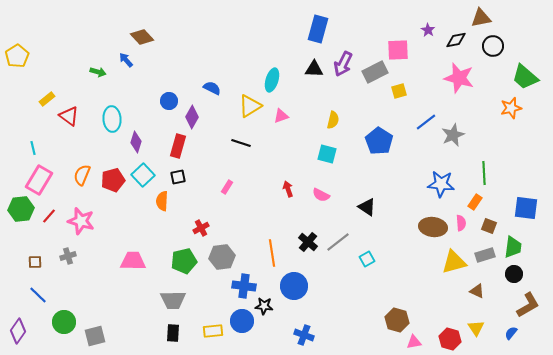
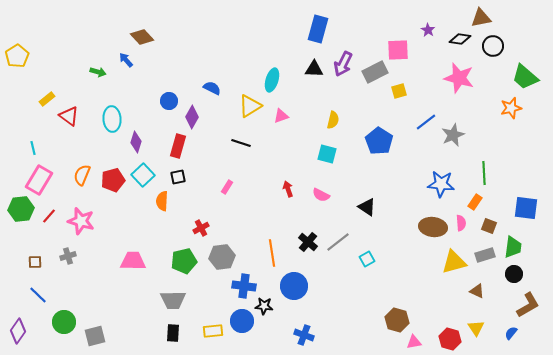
black diamond at (456, 40): moved 4 px right, 1 px up; rotated 20 degrees clockwise
